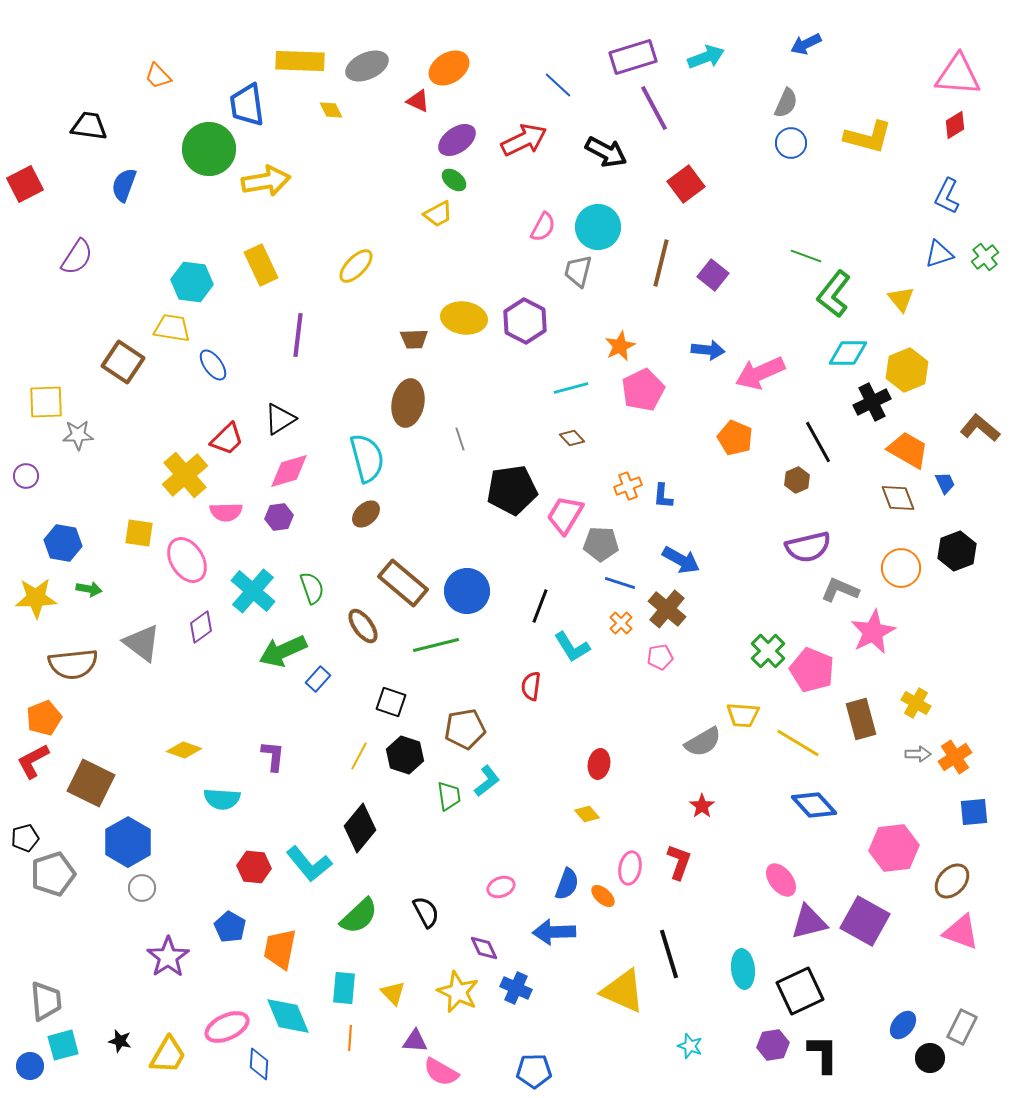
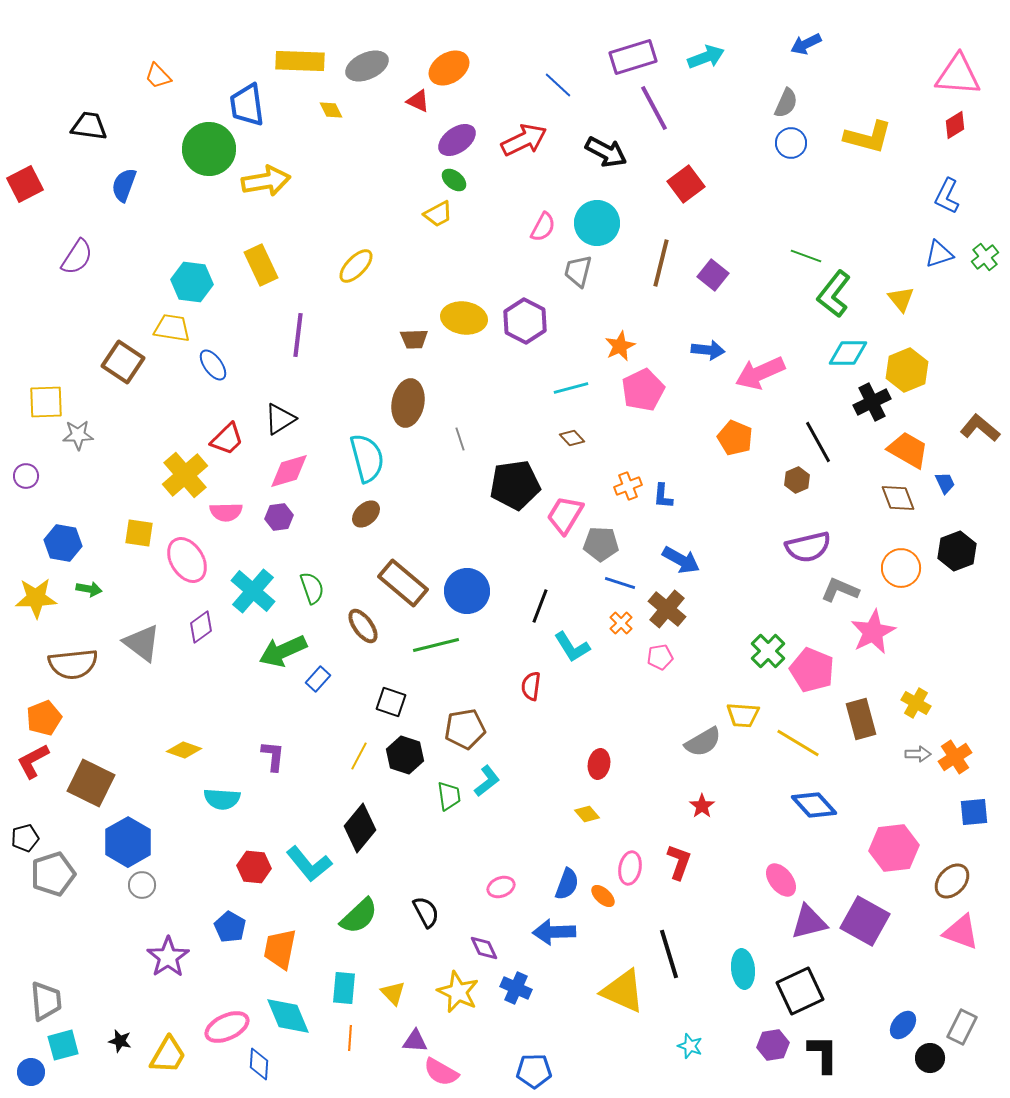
cyan circle at (598, 227): moved 1 px left, 4 px up
black pentagon at (512, 490): moved 3 px right, 5 px up
gray circle at (142, 888): moved 3 px up
blue circle at (30, 1066): moved 1 px right, 6 px down
